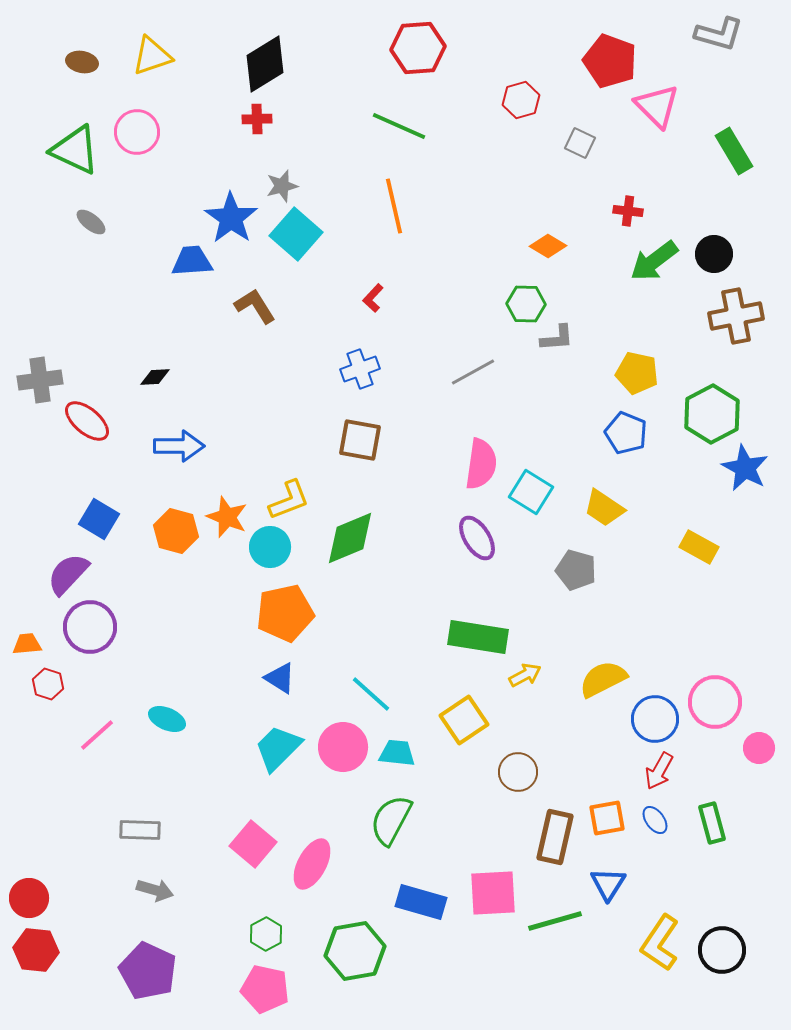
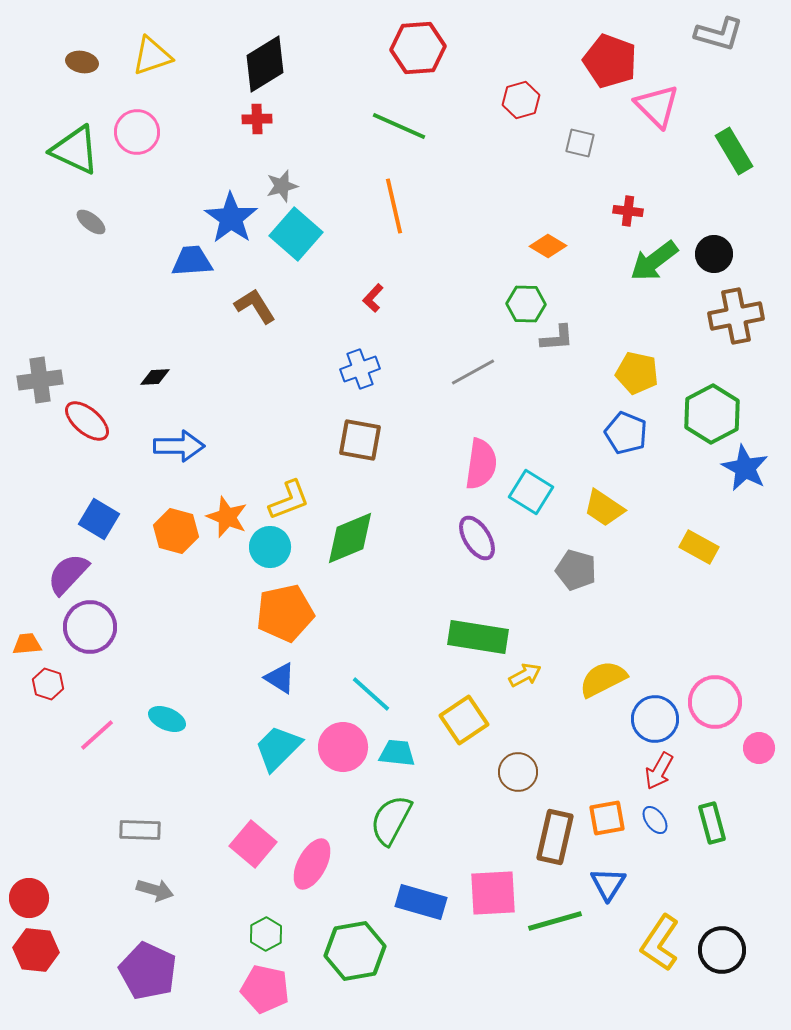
gray square at (580, 143): rotated 12 degrees counterclockwise
